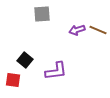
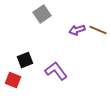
gray square: rotated 30 degrees counterclockwise
black square: rotated 28 degrees clockwise
purple L-shape: rotated 120 degrees counterclockwise
red square: rotated 14 degrees clockwise
